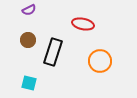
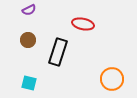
black rectangle: moved 5 px right
orange circle: moved 12 px right, 18 px down
